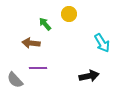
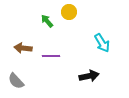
yellow circle: moved 2 px up
green arrow: moved 2 px right, 3 px up
brown arrow: moved 8 px left, 5 px down
purple line: moved 13 px right, 12 px up
gray semicircle: moved 1 px right, 1 px down
